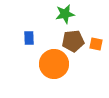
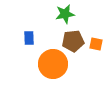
orange circle: moved 1 px left
